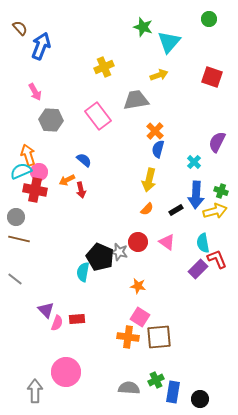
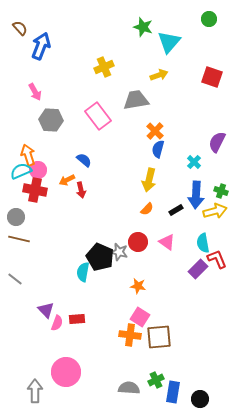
pink circle at (39, 172): moved 1 px left, 2 px up
orange cross at (128, 337): moved 2 px right, 2 px up
